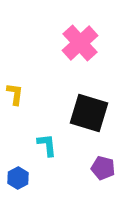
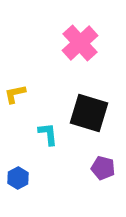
yellow L-shape: rotated 110 degrees counterclockwise
cyan L-shape: moved 1 px right, 11 px up
